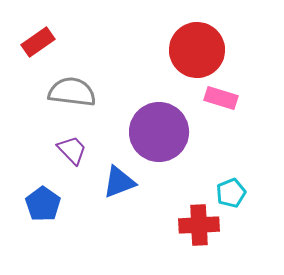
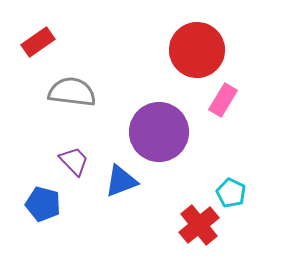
pink rectangle: moved 2 px right, 2 px down; rotated 76 degrees counterclockwise
purple trapezoid: moved 2 px right, 11 px down
blue triangle: moved 2 px right, 1 px up
cyan pentagon: rotated 24 degrees counterclockwise
blue pentagon: rotated 20 degrees counterclockwise
red cross: rotated 36 degrees counterclockwise
